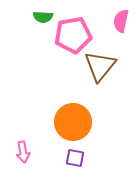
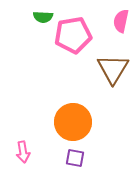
brown triangle: moved 13 px right, 3 px down; rotated 8 degrees counterclockwise
